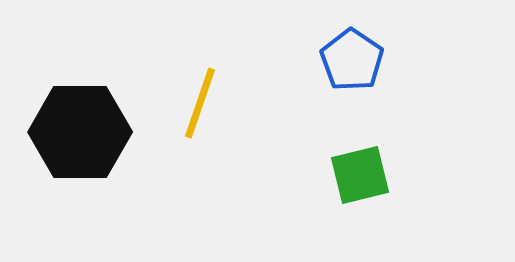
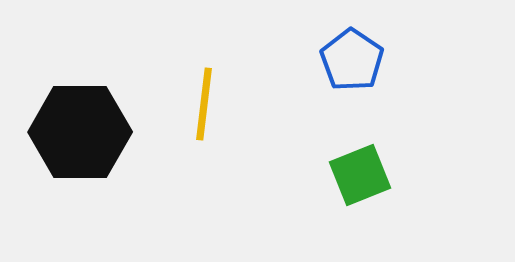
yellow line: moved 4 px right, 1 px down; rotated 12 degrees counterclockwise
green square: rotated 8 degrees counterclockwise
